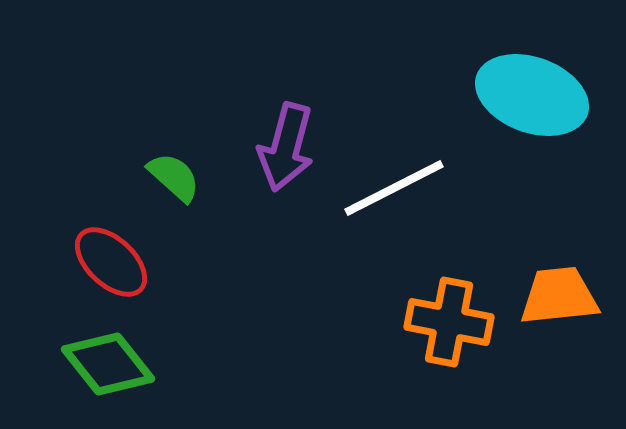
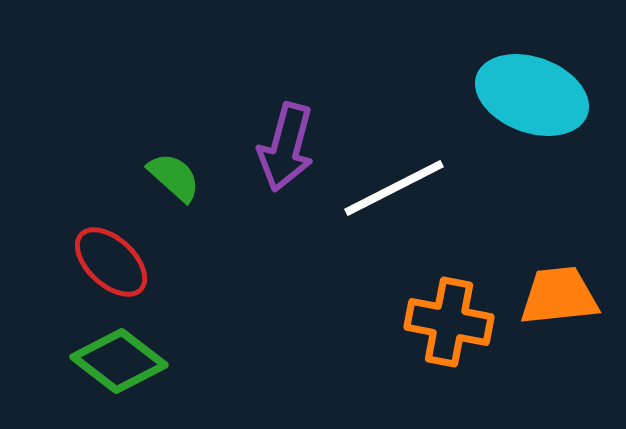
green diamond: moved 11 px right, 3 px up; rotated 14 degrees counterclockwise
